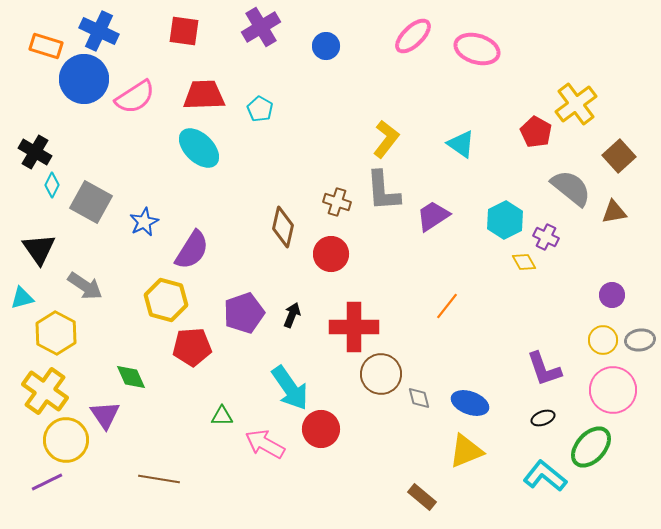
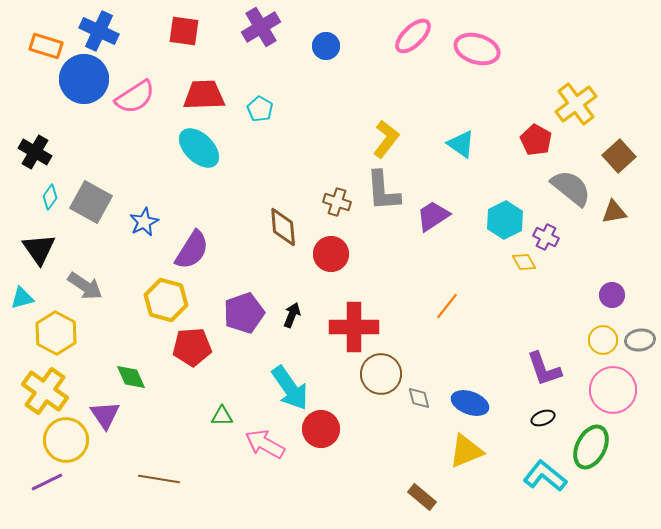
red pentagon at (536, 132): moved 8 px down
cyan diamond at (52, 185): moved 2 px left, 12 px down; rotated 10 degrees clockwise
brown diamond at (283, 227): rotated 18 degrees counterclockwise
green ellipse at (591, 447): rotated 15 degrees counterclockwise
